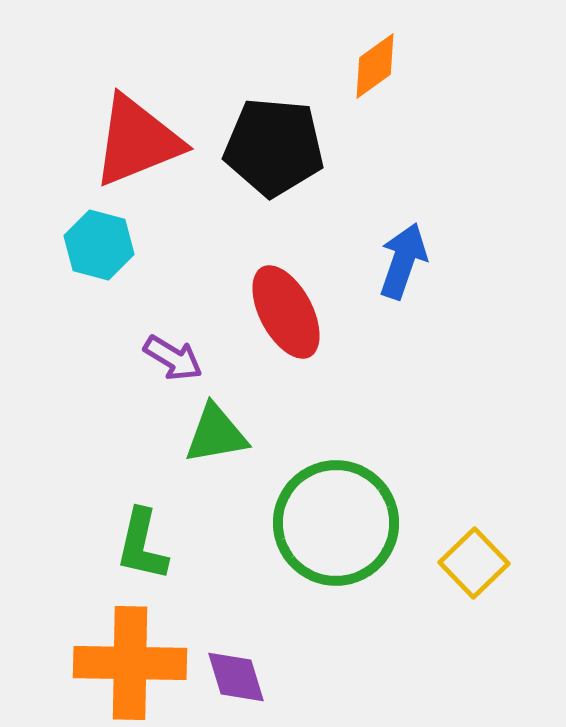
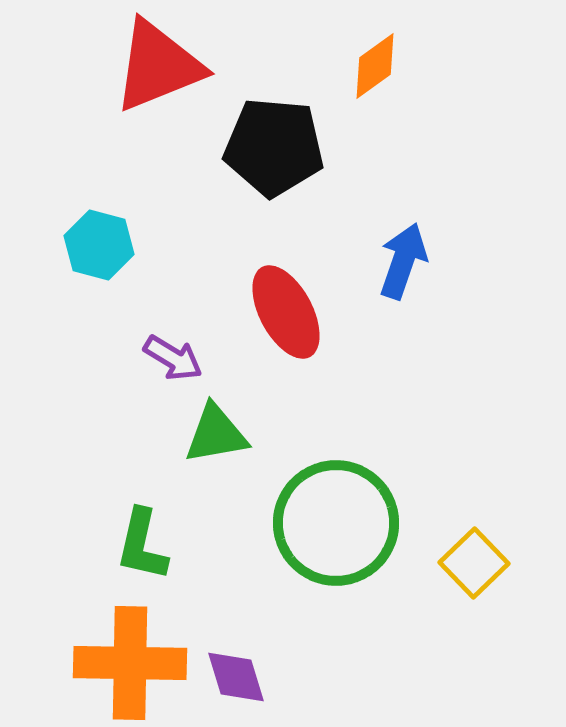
red triangle: moved 21 px right, 75 px up
